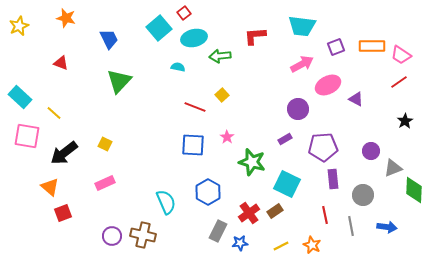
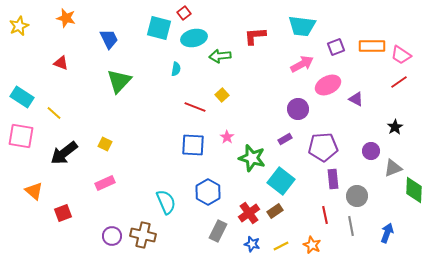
cyan square at (159, 28): rotated 35 degrees counterclockwise
cyan semicircle at (178, 67): moved 2 px left, 2 px down; rotated 88 degrees clockwise
cyan rectangle at (20, 97): moved 2 px right; rotated 10 degrees counterclockwise
black star at (405, 121): moved 10 px left, 6 px down
pink square at (27, 136): moved 6 px left
green star at (252, 162): moved 4 px up
cyan square at (287, 184): moved 6 px left, 3 px up; rotated 12 degrees clockwise
orange triangle at (50, 187): moved 16 px left, 4 px down
gray circle at (363, 195): moved 6 px left, 1 px down
blue arrow at (387, 227): moved 6 px down; rotated 78 degrees counterclockwise
blue star at (240, 243): moved 12 px right, 1 px down; rotated 21 degrees clockwise
